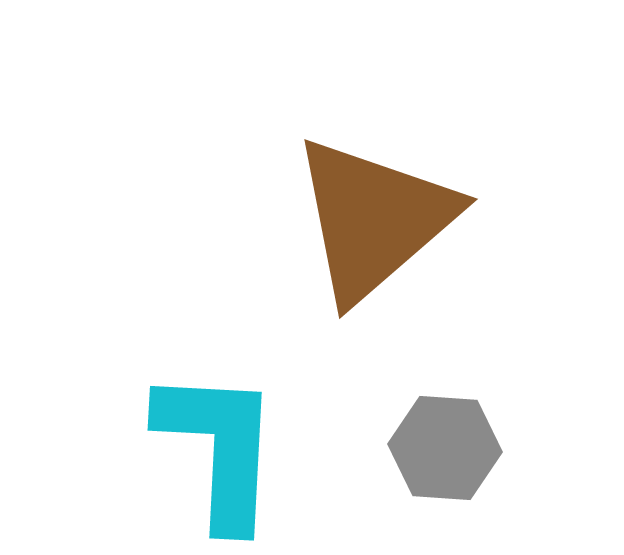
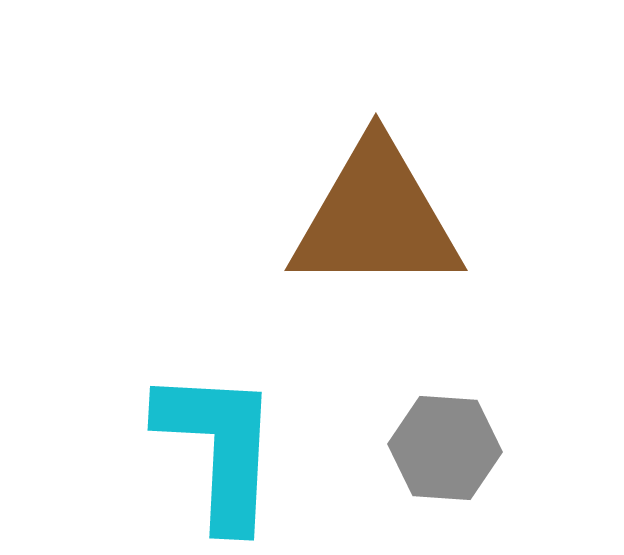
brown triangle: moved 2 px right, 1 px up; rotated 41 degrees clockwise
